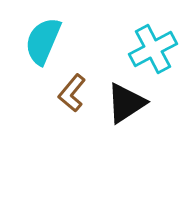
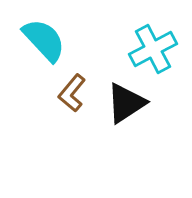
cyan semicircle: moved 1 px right, 1 px up; rotated 114 degrees clockwise
